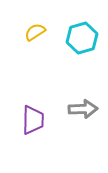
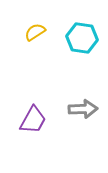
cyan hexagon: rotated 24 degrees clockwise
purple trapezoid: rotated 28 degrees clockwise
